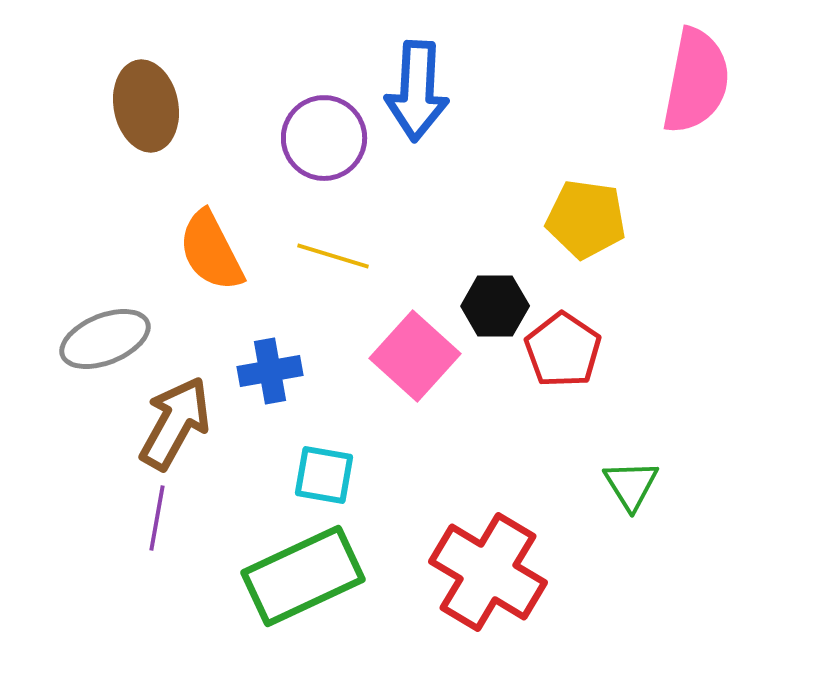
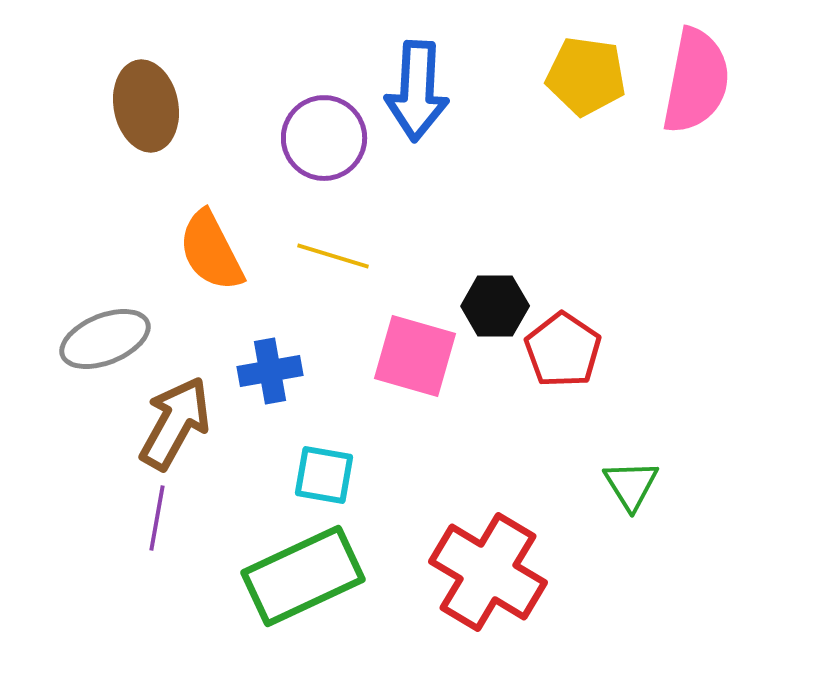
yellow pentagon: moved 143 px up
pink square: rotated 26 degrees counterclockwise
